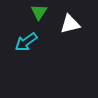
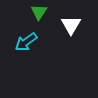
white triangle: moved 1 px right, 1 px down; rotated 45 degrees counterclockwise
